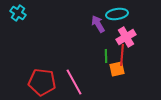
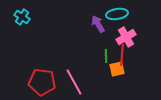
cyan cross: moved 4 px right, 4 px down
